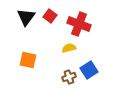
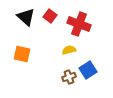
black triangle: rotated 24 degrees counterclockwise
yellow semicircle: moved 2 px down
orange square: moved 6 px left, 6 px up
blue square: moved 1 px left
